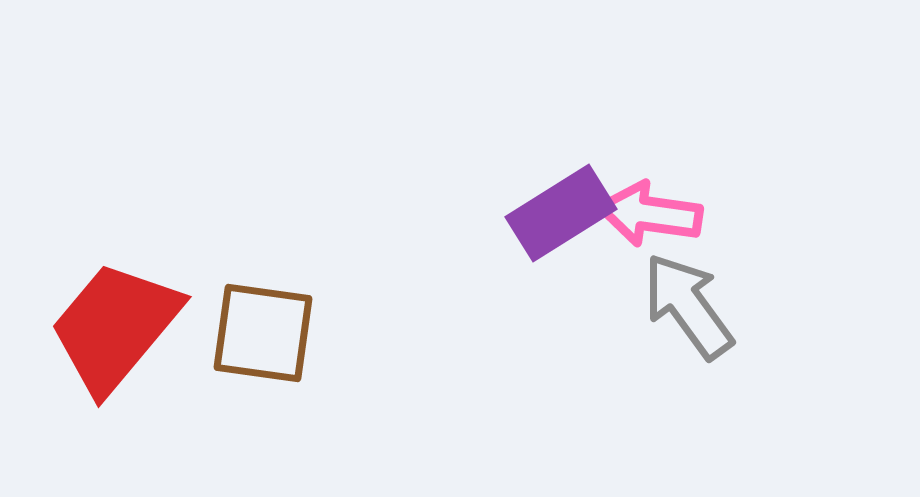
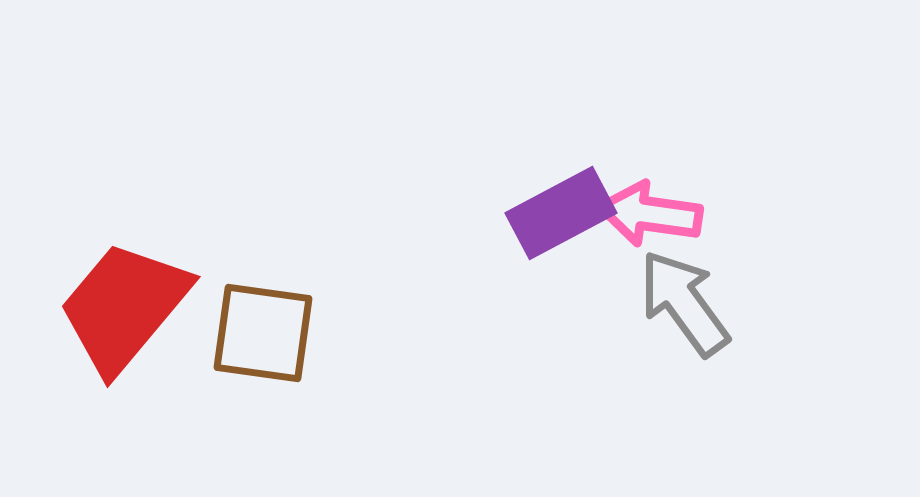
purple rectangle: rotated 4 degrees clockwise
gray arrow: moved 4 px left, 3 px up
red trapezoid: moved 9 px right, 20 px up
